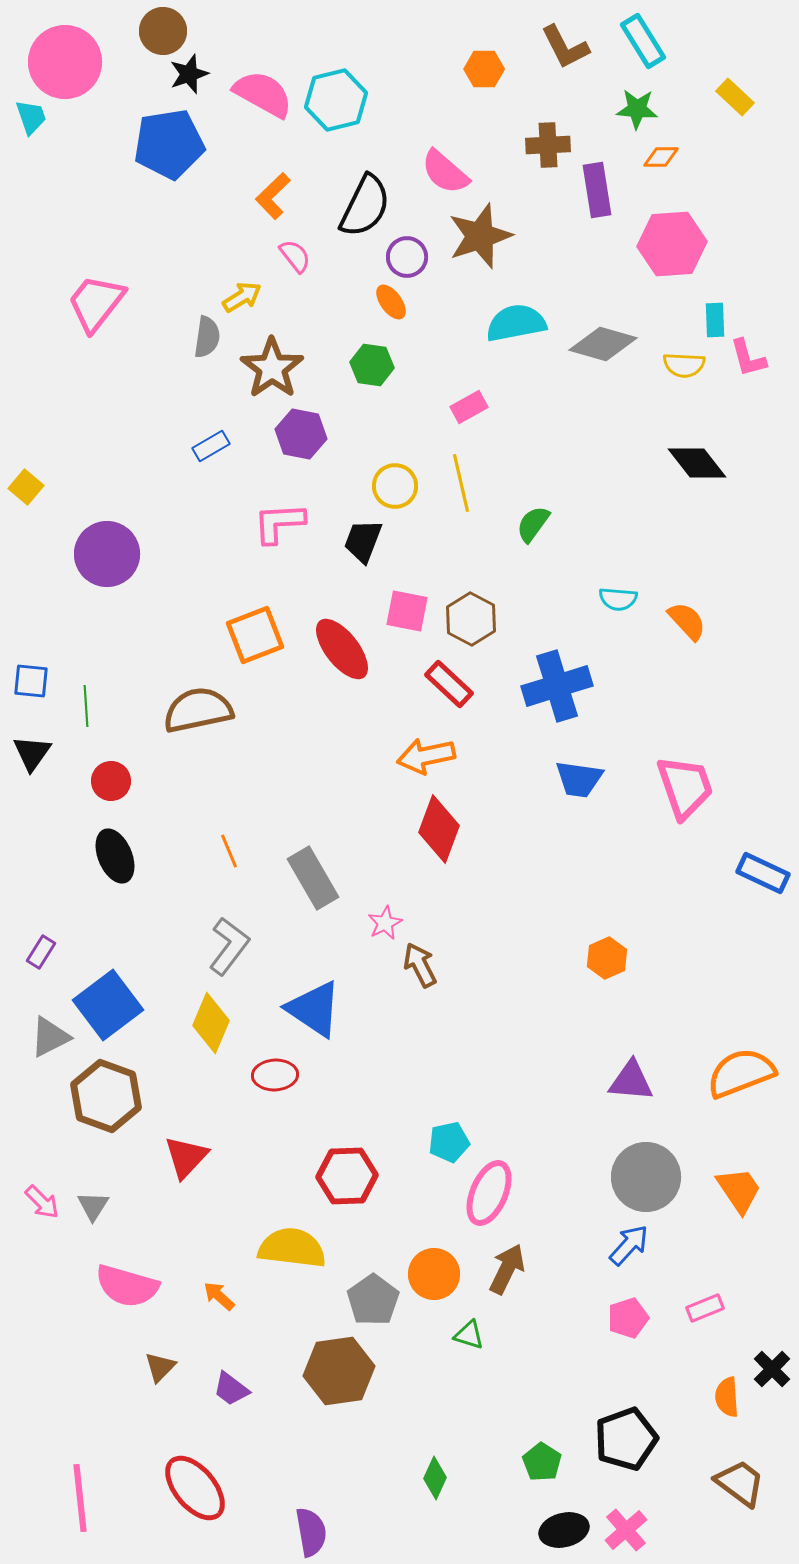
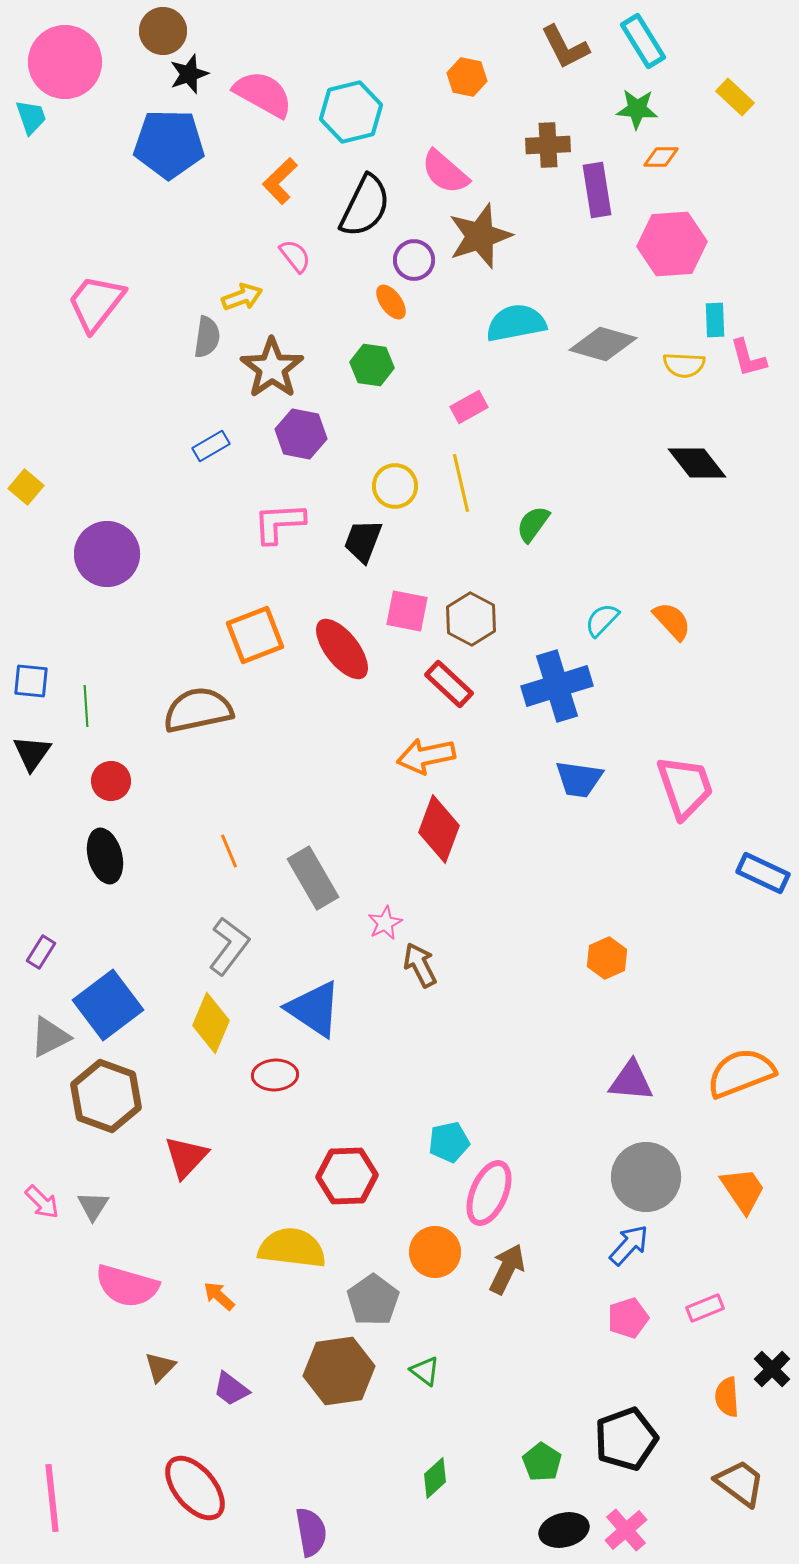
orange hexagon at (484, 69): moved 17 px left, 8 px down; rotated 12 degrees clockwise
cyan hexagon at (336, 100): moved 15 px right, 12 px down
blue pentagon at (169, 144): rotated 10 degrees clockwise
orange L-shape at (273, 196): moved 7 px right, 15 px up
purple circle at (407, 257): moved 7 px right, 3 px down
yellow arrow at (242, 297): rotated 12 degrees clockwise
cyan semicircle at (618, 599): moved 16 px left, 21 px down; rotated 129 degrees clockwise
orange semicircle at (687, 621): moved 15 px left
black ellipse at (115, 856): moved 10 px left; rotated 8 degrees clockwise
orange trapezoid at (739, 1190): moved 4 px right
orange circle at (434, 1274): moved 1 px right, 22 px up
green triangle at (469, 1335): moved 44 px left, 36 px down; rotated 20 degrees clockwise
green diamond at (435, 1478): rotated 24 degrees clockwise
pink line at (80, 1498): moved 28 px left
